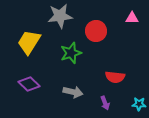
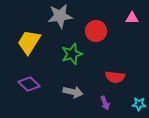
green star: moved 1 px right, 1 px down
